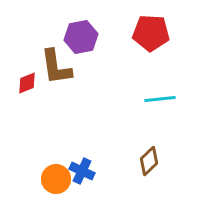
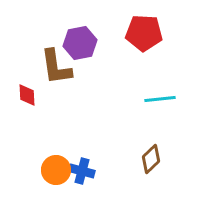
red pentagon: moved 7 px left
purple hexagon: moved 1 px left, 6 px down
red diamond: moved 12 px down; rotated 70 degrees counterclockwise
brown diamond: moved 2 px right, 2 px up
blue cross: rotated 10 degrees counterclockwise
orange circle: moved 9 px up
